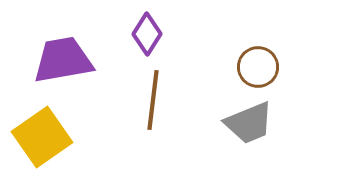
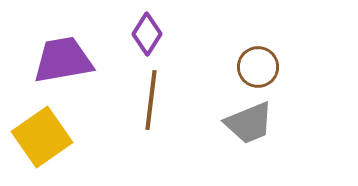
brown line: moved 2 px left
